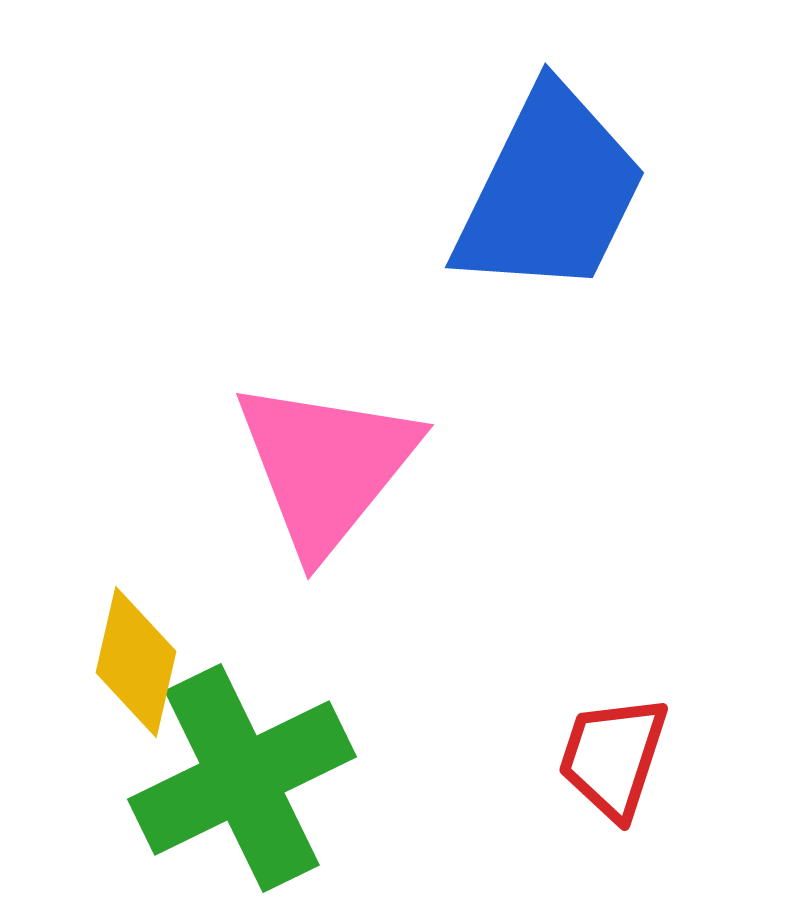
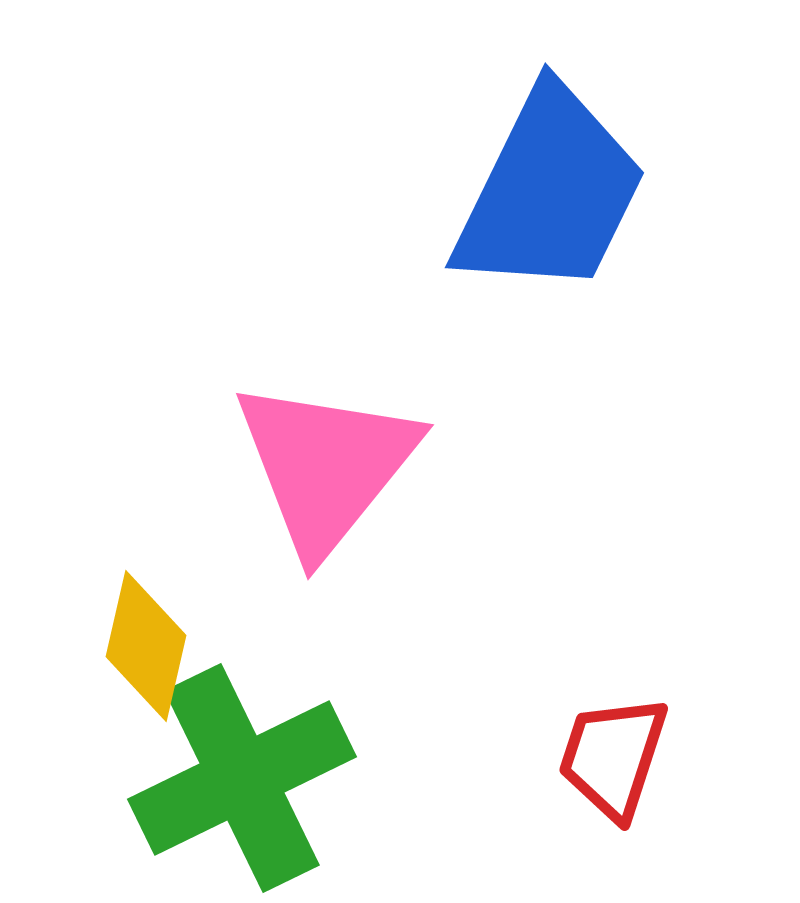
yellow diamond: moved 10 px right, 16 px up
